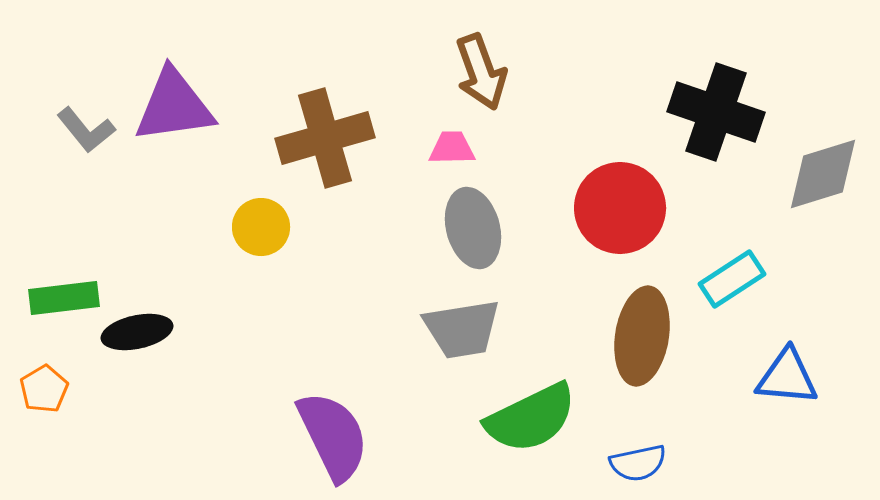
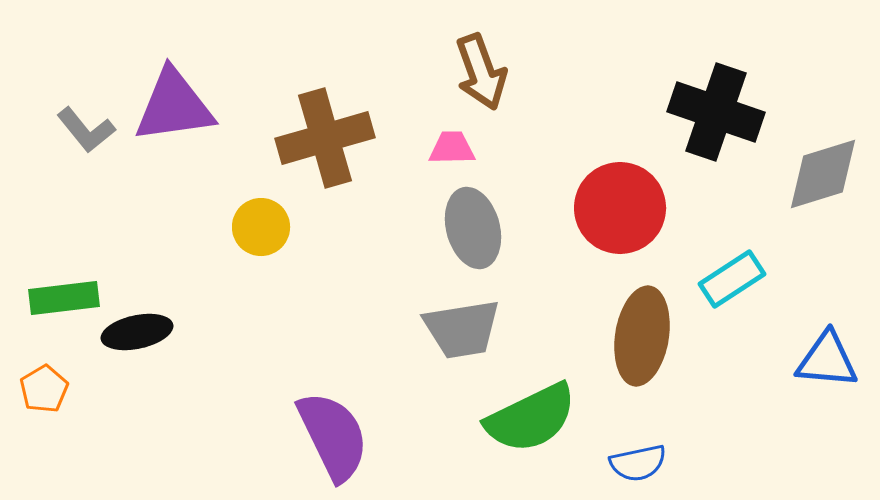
blue triangle: moved 40 px right, 17 px up
